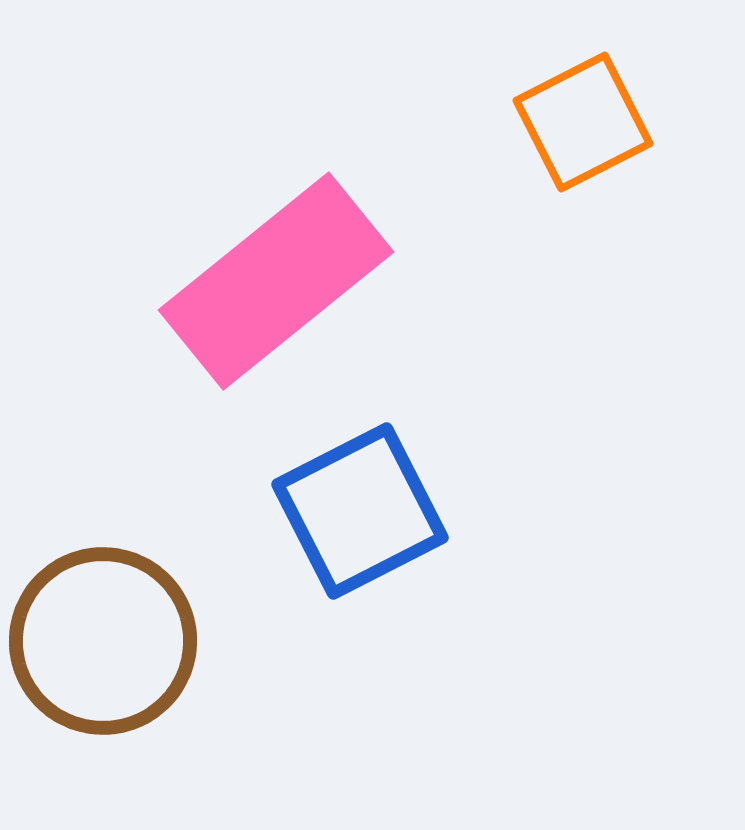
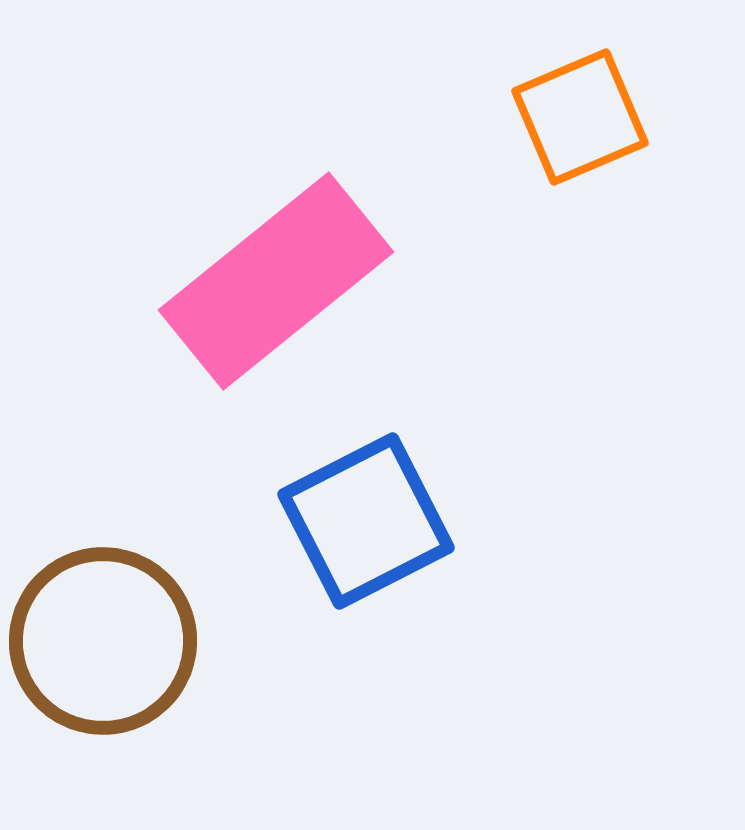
orange square: moved 3 px left, 5 px up; rotated 4 degrees clockwise
blue square: moved 6 px right, 10 px down
